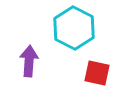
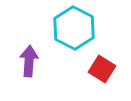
red square: moved 5 px right, 4 px up; rotated 20 degrees clockwise
